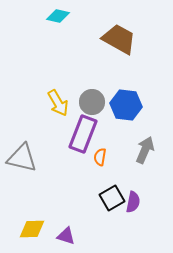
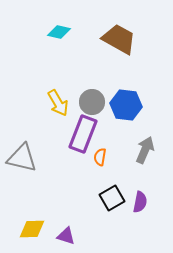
cyan diamond: moved 1 px right, 16 px down
purple semicircle: moved 7 px right
